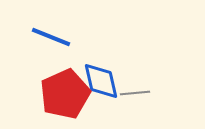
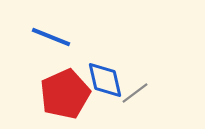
blue diamond: moved 4 px right, 1 px up
gray line: rotated 32 degrees counterclockwise
